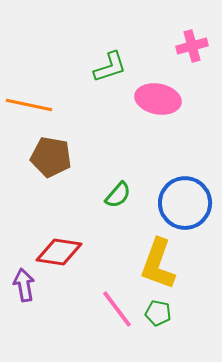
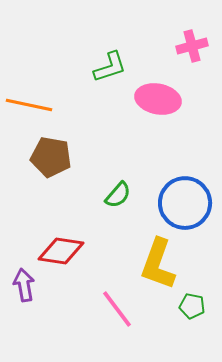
red diamond: moved 2 px right, 1 px up
green pentagon: moved 34 px right, 7 px up
